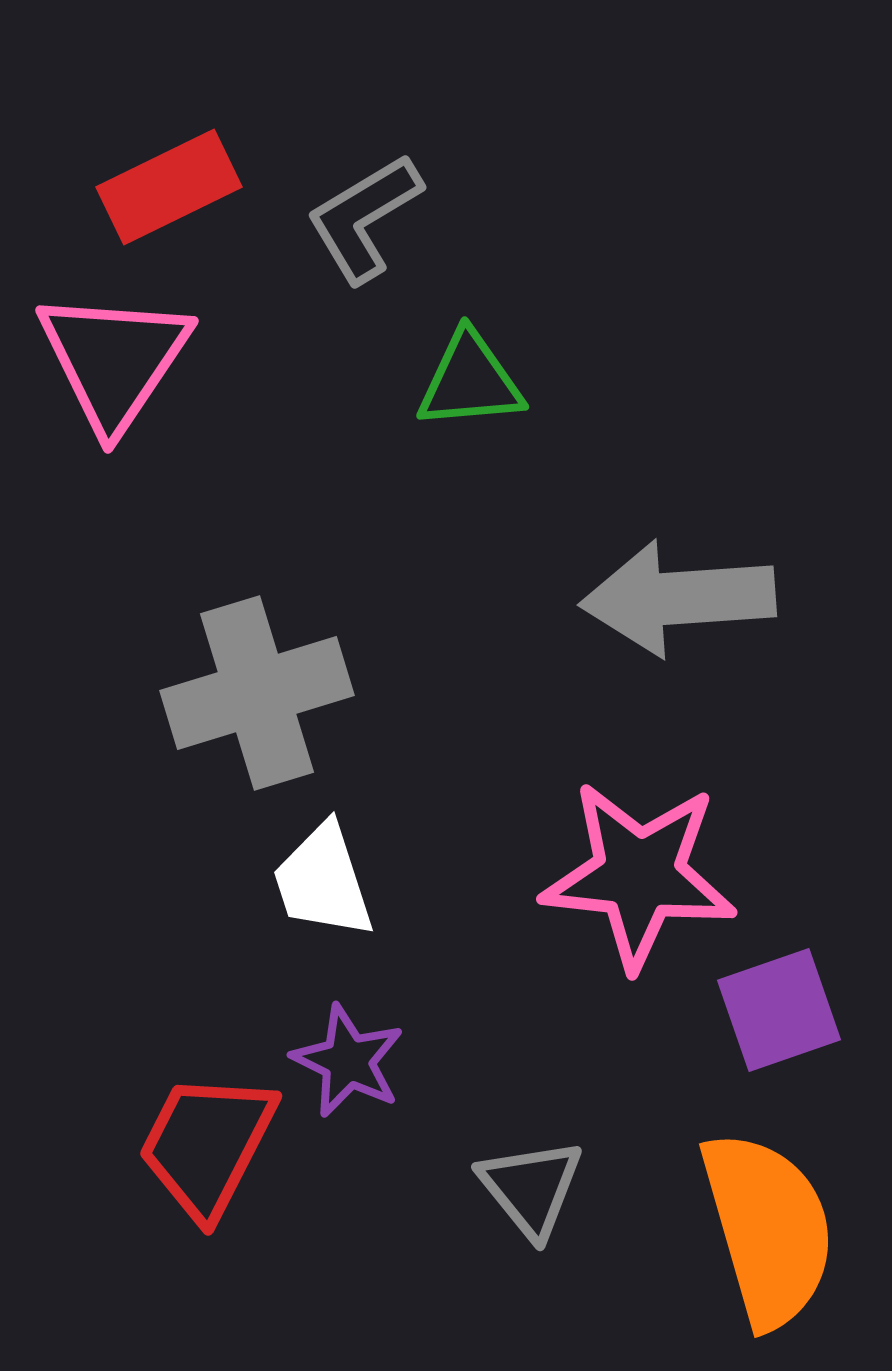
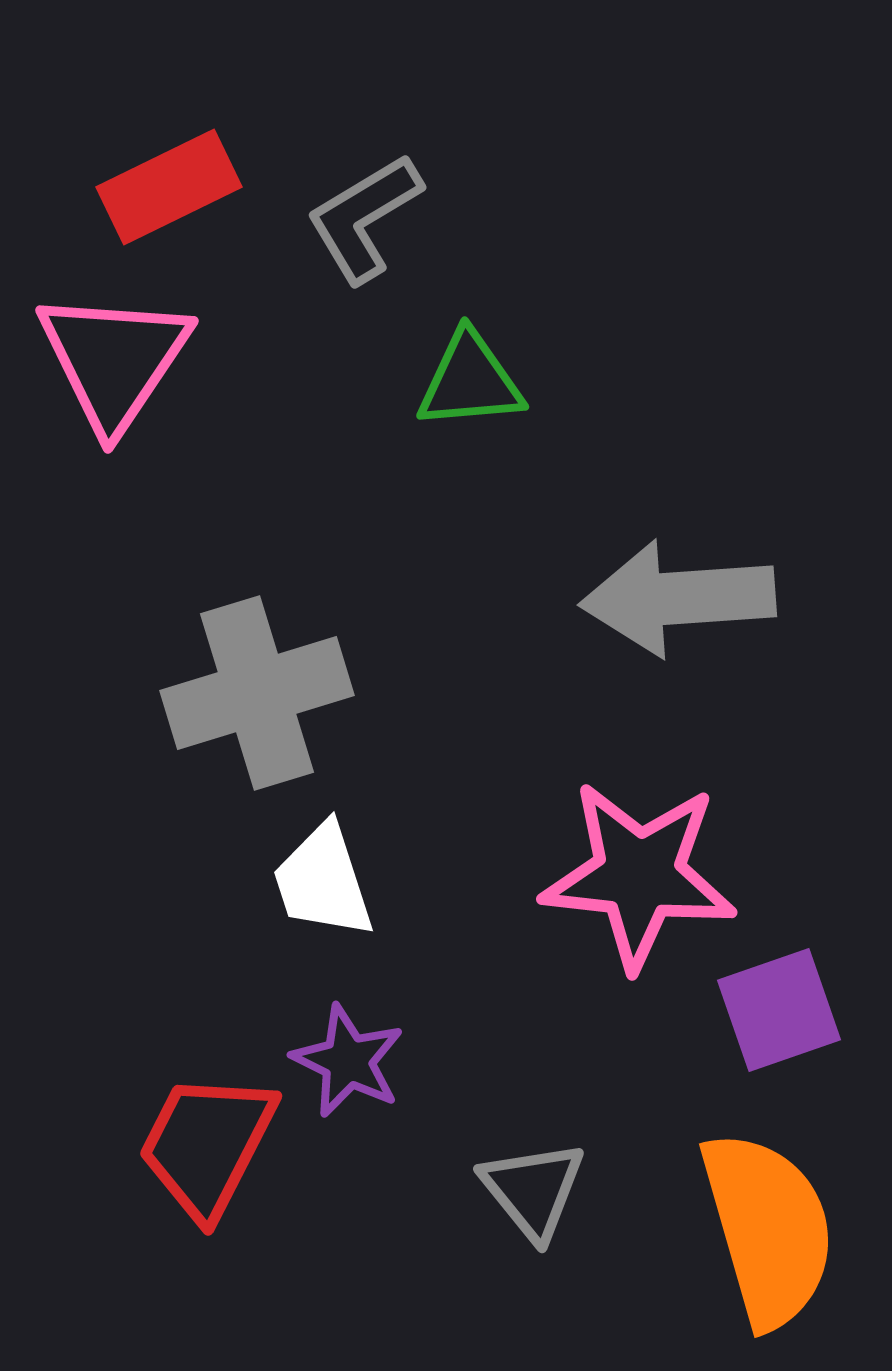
gray triangle: moved 2 px right, 2 px down
